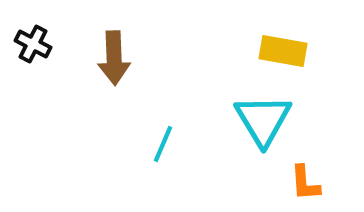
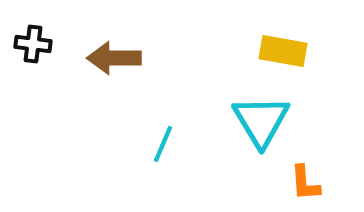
black cross: rotated 21 degrees counterclockwise
brown arrow: rotated 92 degrees clockwise
cyan triangle: moved 2 px left, 1 px down
